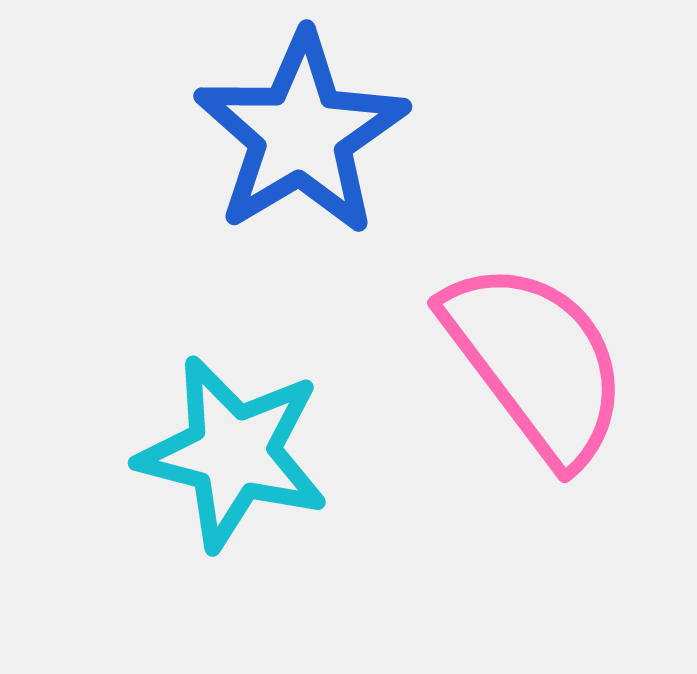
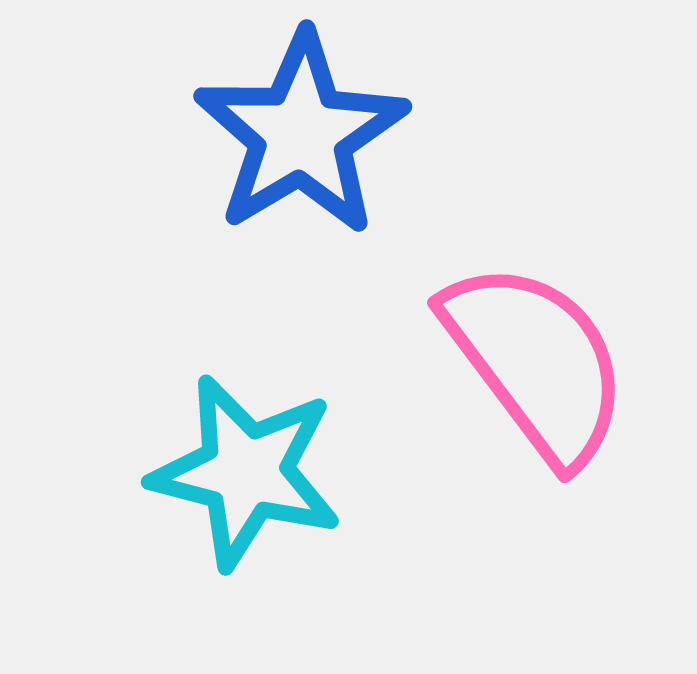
cyan star: moved 13 px right, 19 px down
